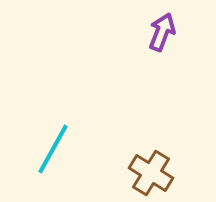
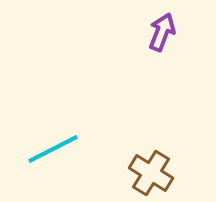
cyan line: rotated 34 degrees clockwise
